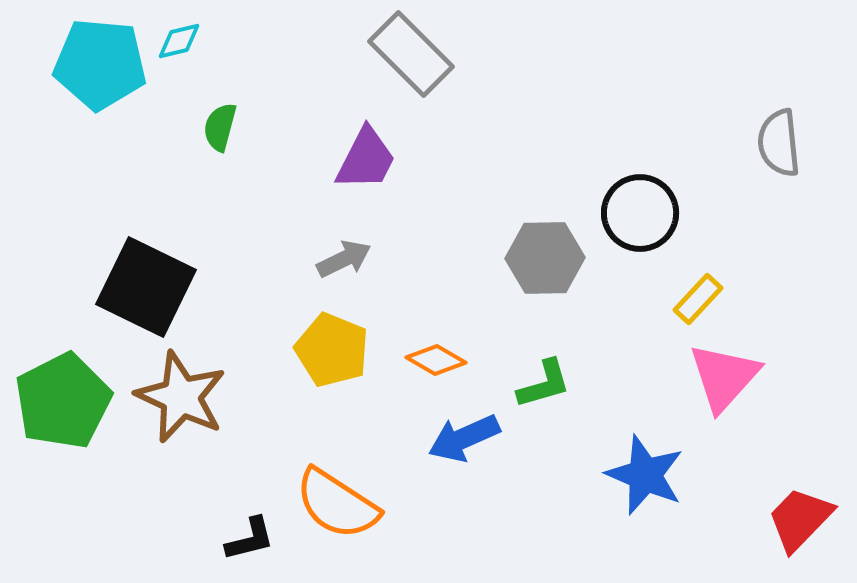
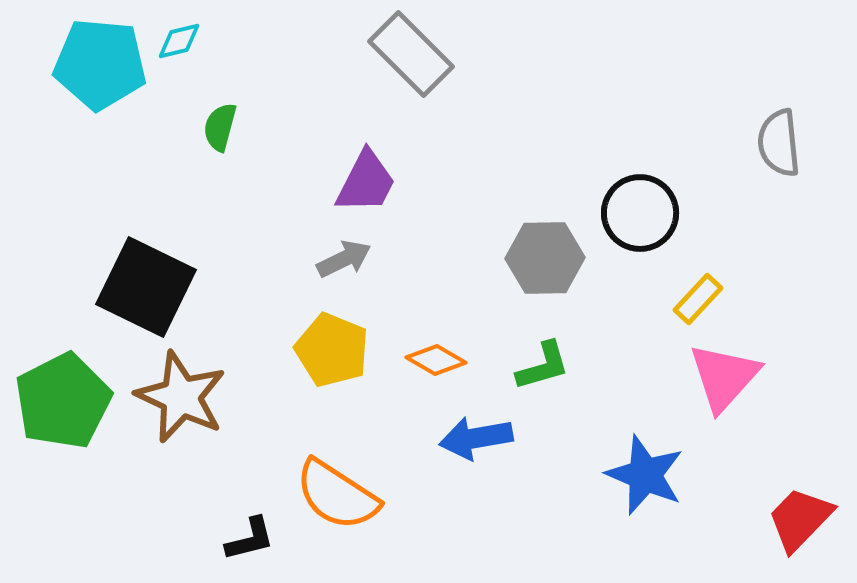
purple trapezoid: moved 23 px down
green L-shape: moved 1 px left, 18 px up
blue arrow: moved 12 px right; rotated 14 degrees clockwise
orange semicircle: moved 9 px up
